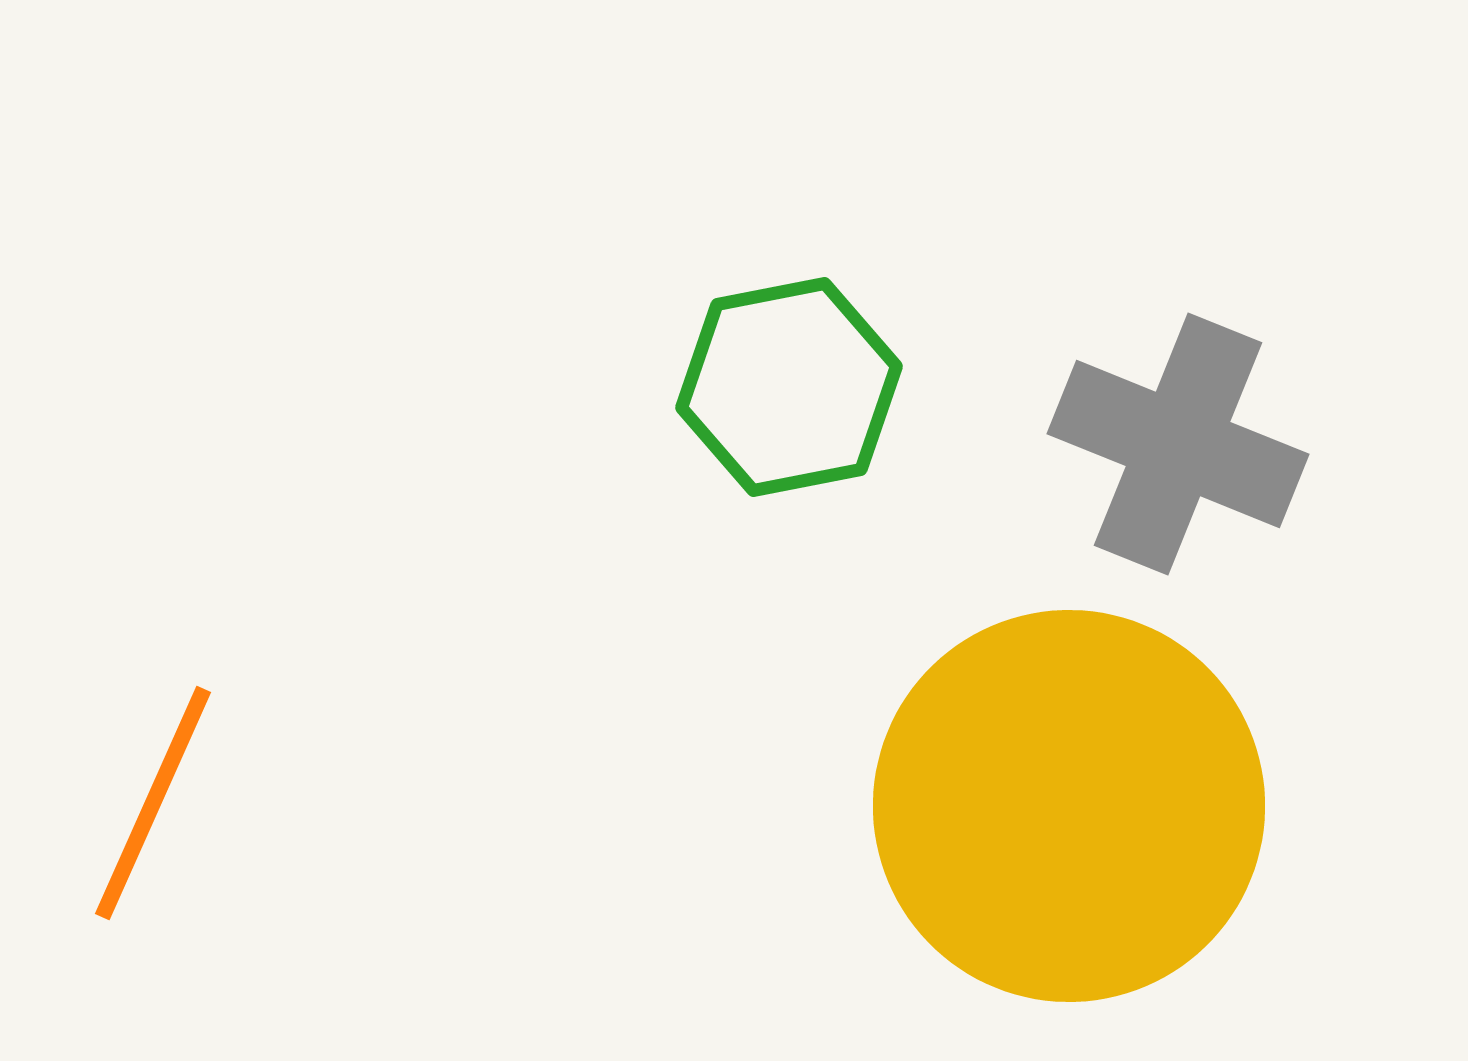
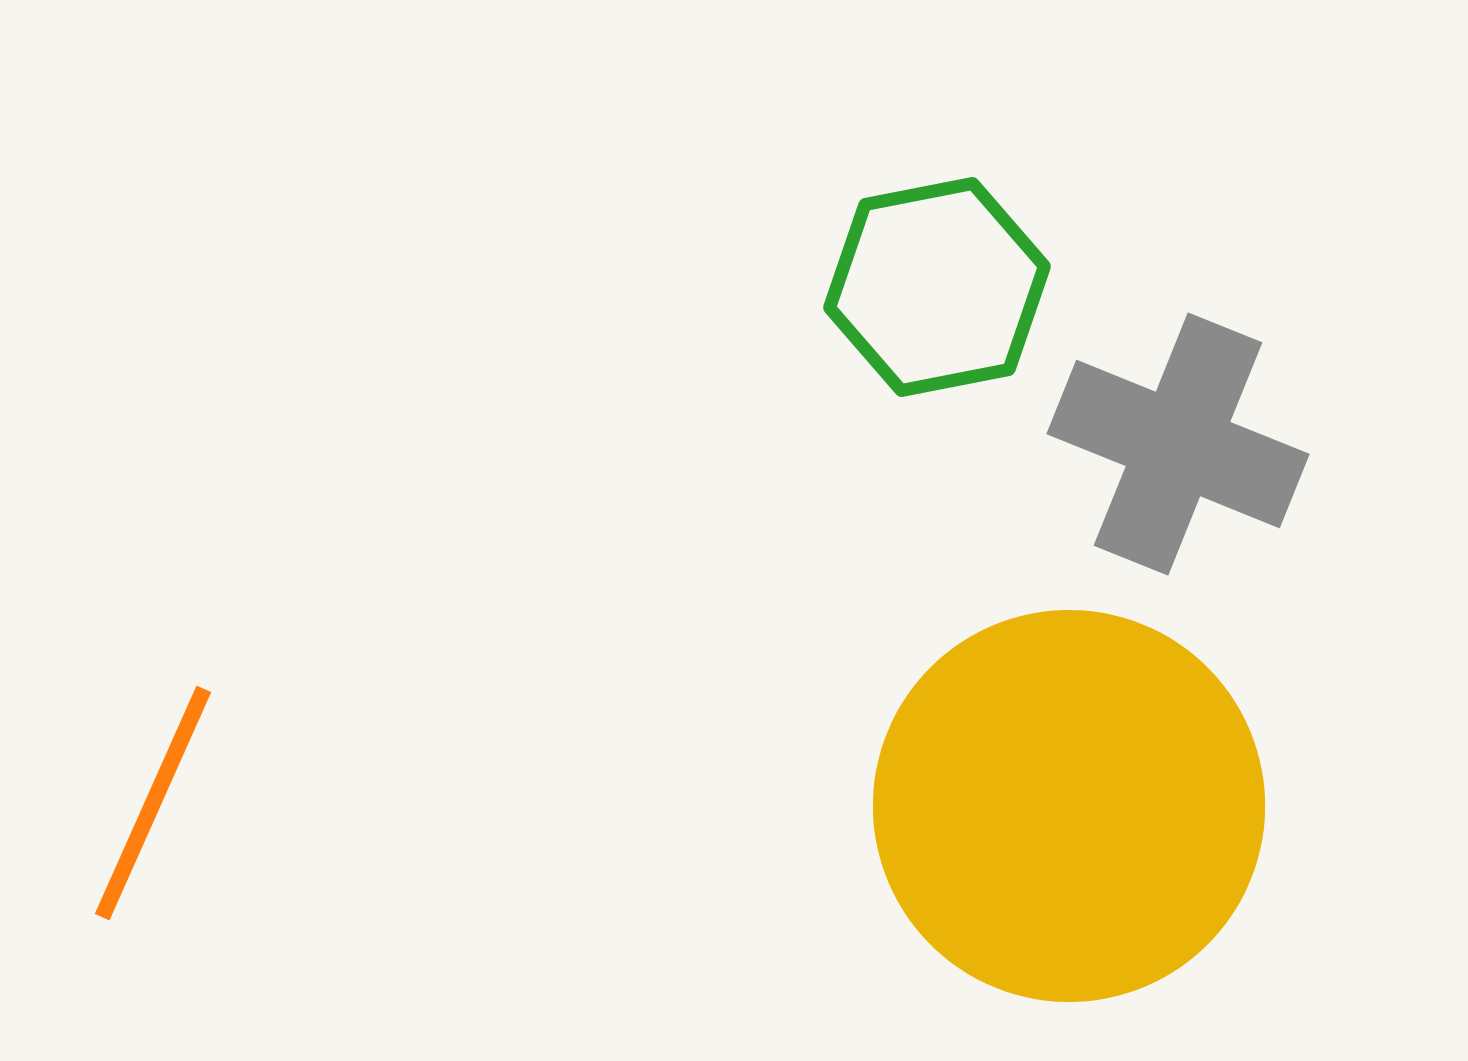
green hexagon: moved 148 px right, 100 px up
